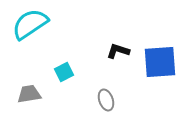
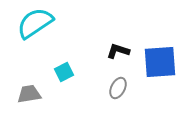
cyan semicircle: moved 5 px right, 1 px up
gray ellipse: moved 12 px right, 12 px up; rotated 45 degrees clockwise
